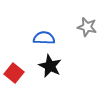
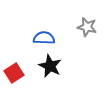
red square: rotated 18 degrees clockwise
